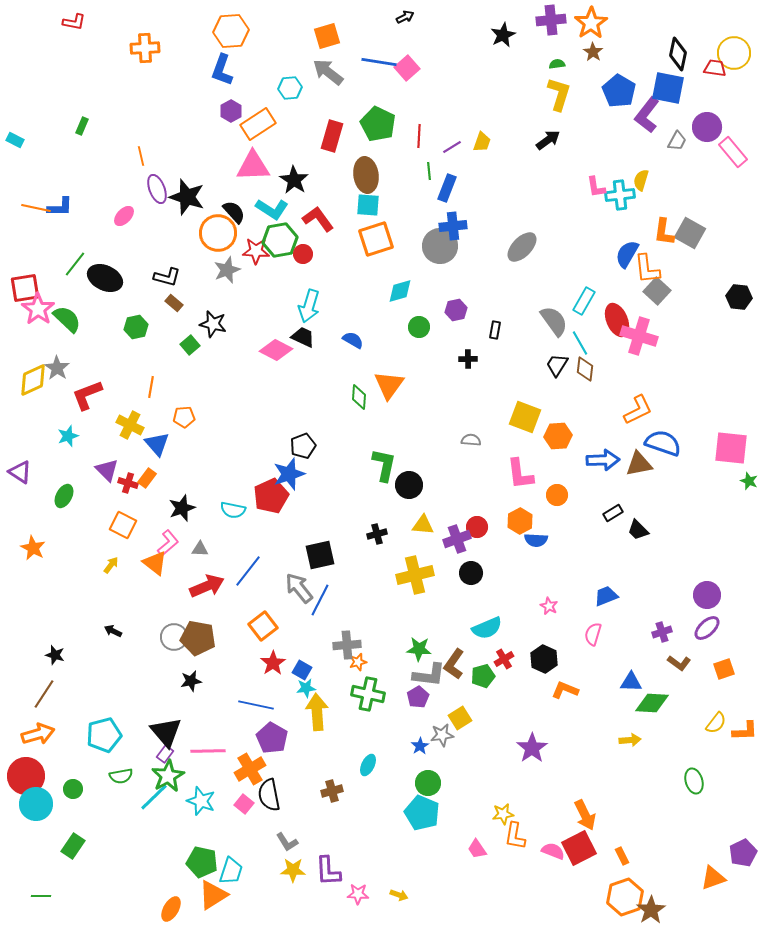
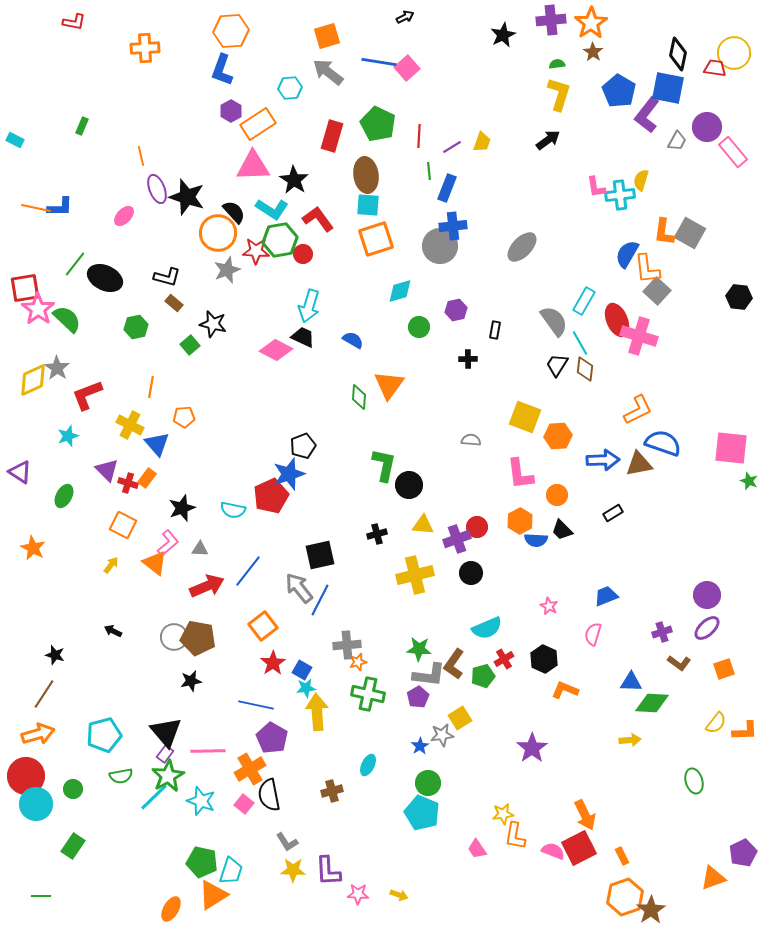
black trapezoid at (638, 530): moved 76 px left
